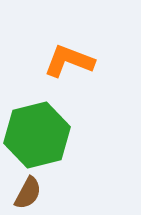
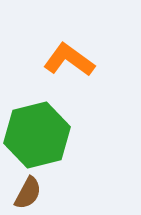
orange L-shape: moved 1 px up; rotated 15 degrees clockwise
